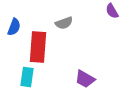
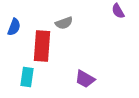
purple semicircle: moved 6 px right
red rectangle: moved 4 px right, 1 px up
